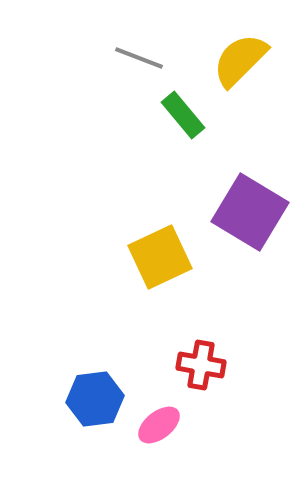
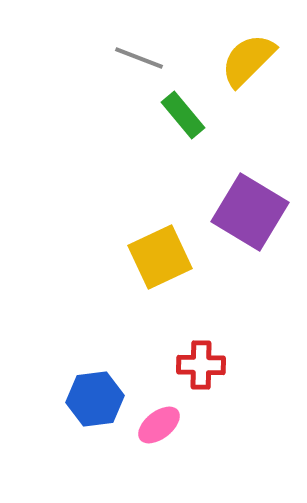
yellow semicircle: moved 8 px right
red cross: rotated 9 degrees counterclockwise
